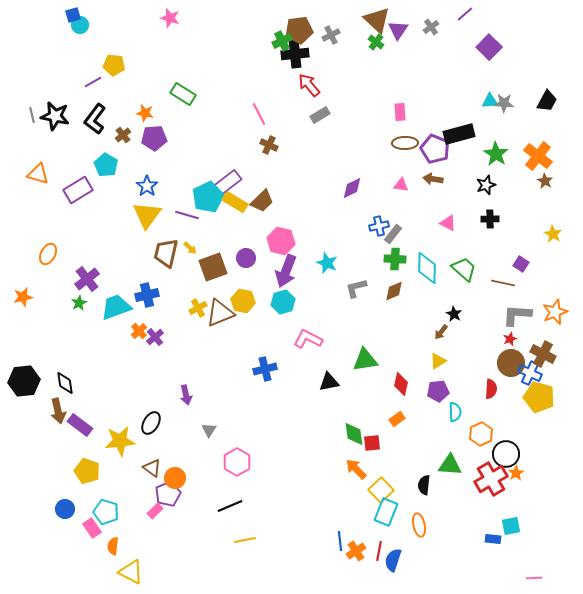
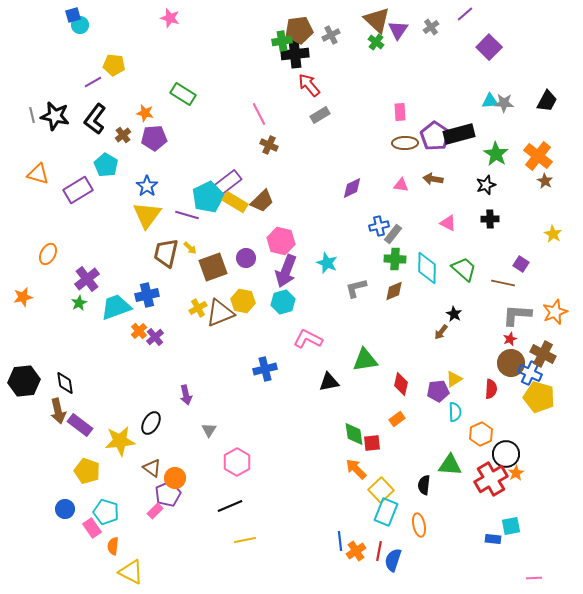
green cross at (282, 41): rotated 18 degrees clockwise
purple pentagon at (435, 149): moved 13 px up; rotated 12 degrees clockwise
yellow triangle at (438, 361): moved 16 px right, 18 px down
